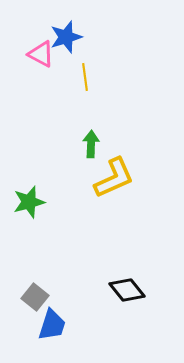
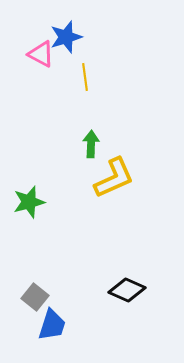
black diamond: rotated 27 degrees counterclockwise
